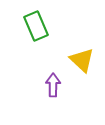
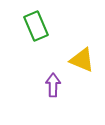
yellow triangle: rotated 20 degrees counterclockwise
